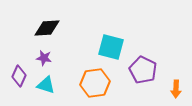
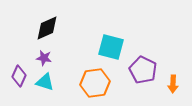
black diamond: rotated 20 degrees counterclockwise
cyan triangle: moved 1 px left, 3 px up
orange arrow: moved 3 px left, 5 px up
